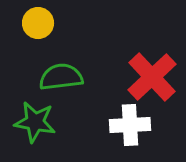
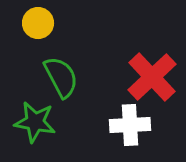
green semicircle: rotated 69 degrees clockwise
